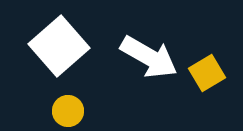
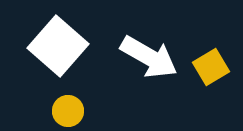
white square: moved 1 px left; rotated 8 degrees counterclockwise
yellow square: moved 4 px right, 6 px up
